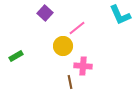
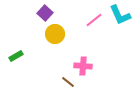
pink line: moved 17 px right, 8 px up
yellow circle: moved 8 px left, 12 px up
brown line: moved 2 px left; rotated 40 degrees counterclockwise
